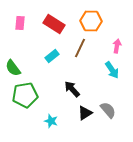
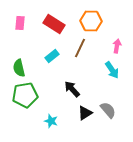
green semicircle: moved 6 px right; rotated 24 degrees clockwise
